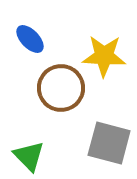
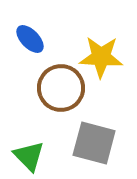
yellow star: moved 3 px left, 1 px down
gray square: moved 15 px left
